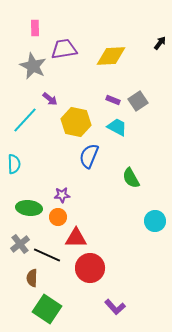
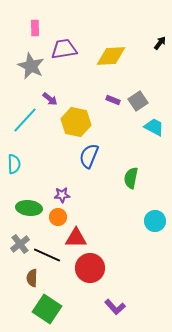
gray star: moved 2 px left
cyan trapezoid: moved 37 px right
green semicircle: rotated 40 degrees clockwise
